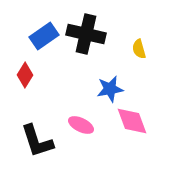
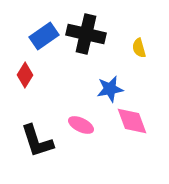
yellow semicircle: moved 1 px up
